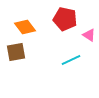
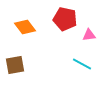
pink triangle: rotated 40 degrees counterclockwise
brown square: moved 1 px left, 13 px down
cyan line: moved 11 px right, 4 px down; rotated 54 degrees clockwise
